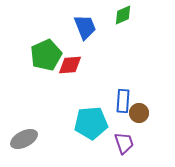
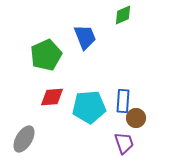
blue trapezoid: moved 10 px down
red diamond: moved 18 px left, 32 px down
brown circle: moved 3 px left, 5 px down
cyan pentagon: moved 2 px left, 16 px up
gray ellipse: rotated 32 degrees counterclockwise
